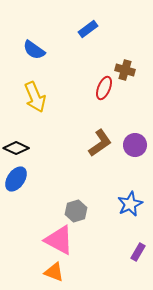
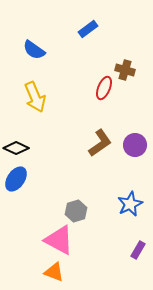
purple rectangle: moved 2 px up
